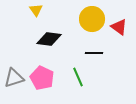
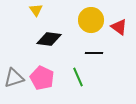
yellow circle: moved 1 px left, 1 px down
